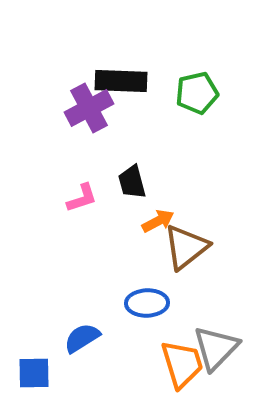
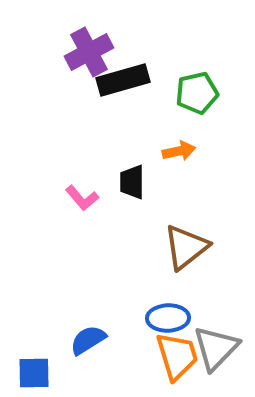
black rectangle: moved 2 px right, 1 px up; rotated 18 degrees counterclockwise
purple cross: moved 56 px up
black trapezoid: rotated 15 degrees clockwise
pink L-shape: rotated 68 degrees clockwise
orange arrow: moved 21 px right, 70 px up; rotated 16 degrees clockwise
blue ellipse: moved 21 px right, 15 px down
blue semicircle: moved 6 px right, 2 px down
orange trapezoid: moved 5 px left, 8 px up
